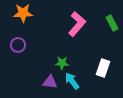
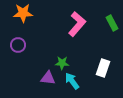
purple triangle: moved 2 px left, 4 px up
